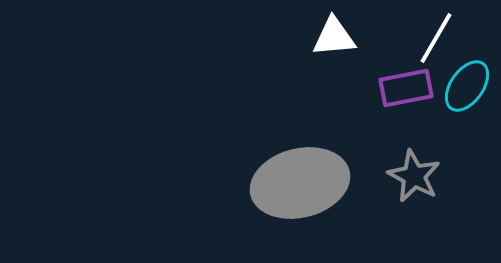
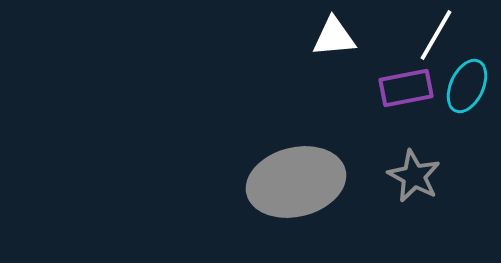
white line: moved 3 px up
cyan ellipse: rotated 10 degrees counterclockwise
gray ellipse: moved 4 px left, 1 px up
